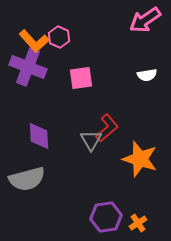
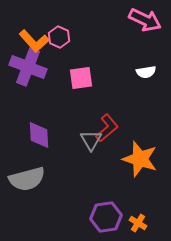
pink arrow: rotated 120 degrees counterclockwise
white semicircle: moved 1 px left, 3 px up
purple diamond: moved 1 px up
orange cross: rotated 24 degrees counterclockwise
